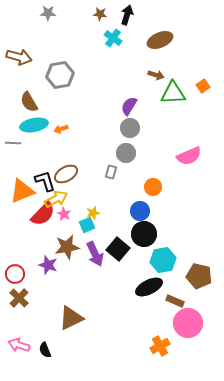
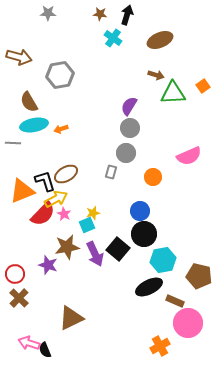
orange circle at (153, 187): moved 10 px up
pink arrow at (19, 345): moved 10 px right, 2 px up
